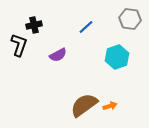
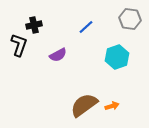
orange arrow: moved 2 px right
